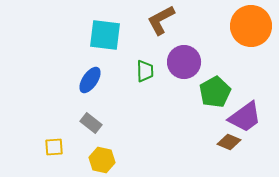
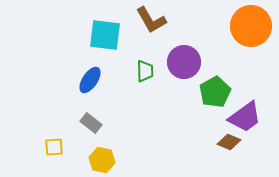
brown L-shape: moved 10 px left; rotated 92 degrees counterclockwise
